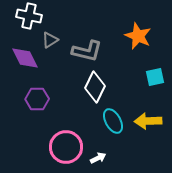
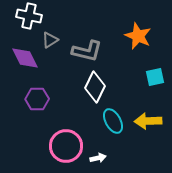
pink circle: moved 1 px up
white arrow: rotated 14 degrees clockwise
